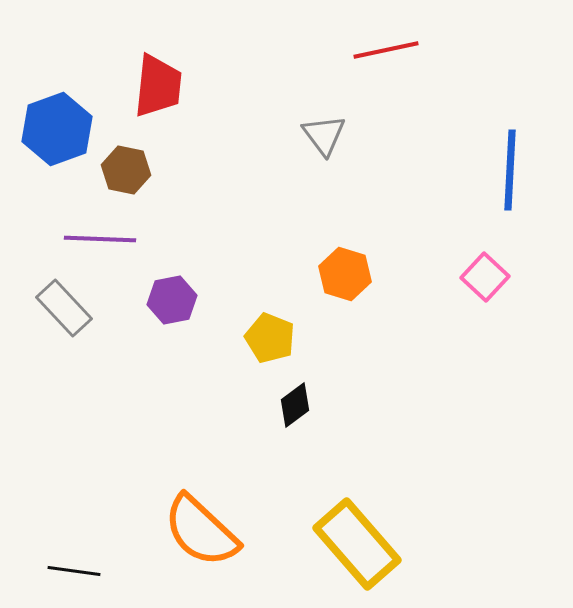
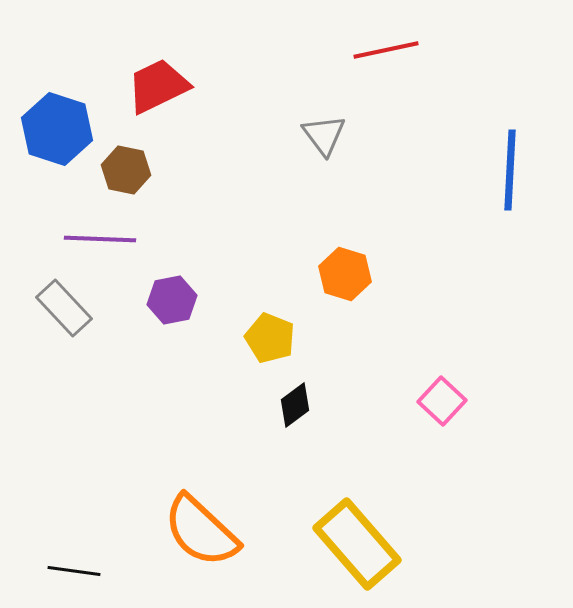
red trapezoid: rotated 122 degrees counterclockwise
blue hexagon: rotated 22 degrees counterclockwise
pink square: moved 43 px left, 124 px down
